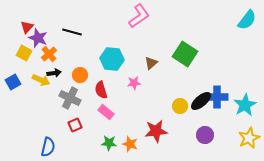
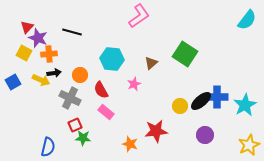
orange cross: rotated 35 degrees clockwise
pink star: moved 1 px down; rotated 16 degrees counterclockwise
red semicircle: rotated 12 degrees counterclockwise
yellow star: moved 7 px down
green star: moved 26 px left, 5 px up
